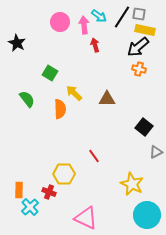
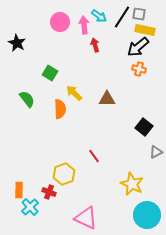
yellow hexagon: rotated 20 degrees counterclockwise
